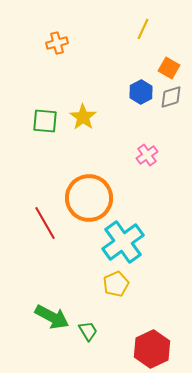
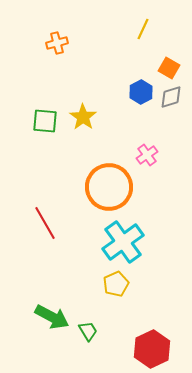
orange circle: moved 20 px right, 11 px up
